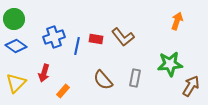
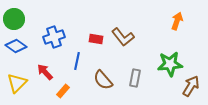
blue line: moved 15 px down
red arrow: moved 1 px right, 1 px up; rotated 120 degrees clockwise
yellow triangle: moved 1 px right
